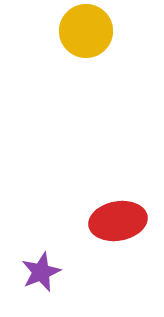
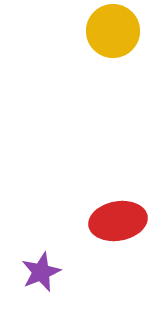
yellow circle: moved 27 px right
